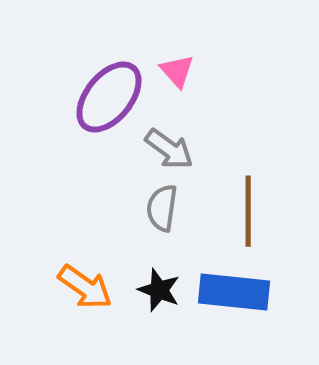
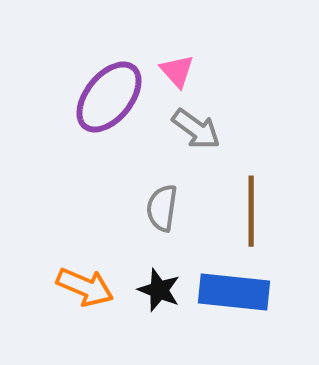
gray arrow: moved 27 px right, 20 px up
brown line: moved 3 px right
orange arrow: rotated 12 degrees counterclockwise
